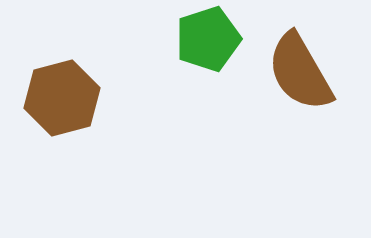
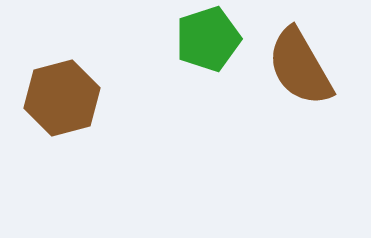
brown semicircle: moved 5 px up
